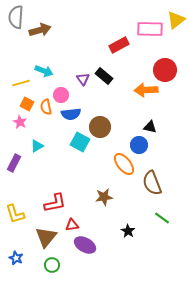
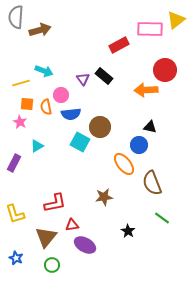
orange square: rotated 24 degrees counterclockwise
